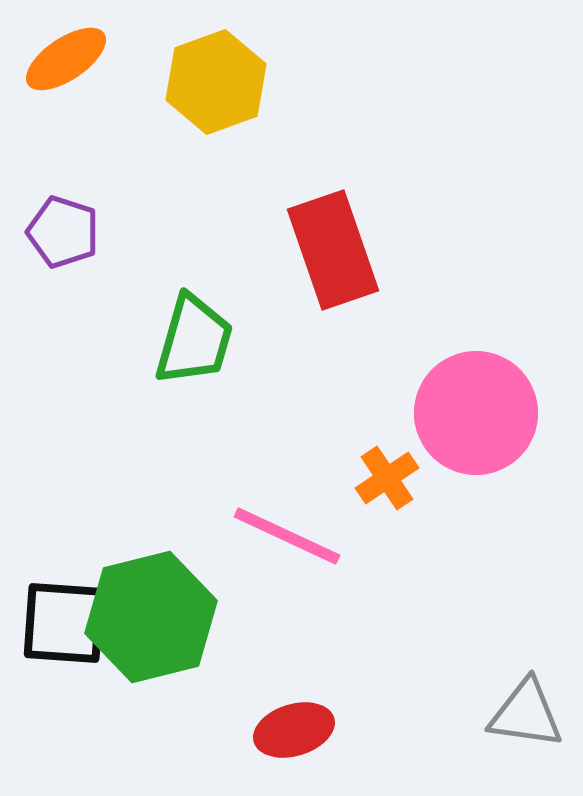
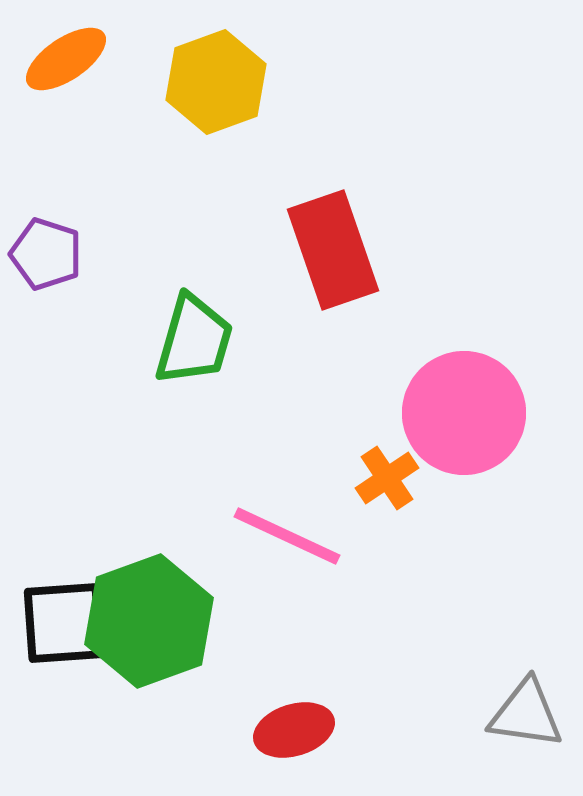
purple pentagon: moved 17 px left, 22 px down
pink circle: moved 12 px left
green hexagon: moved 2 px left, 4 px down; rotated 6 degrees counterclockwise
black square: rotated 8 degrees counterclockwise
